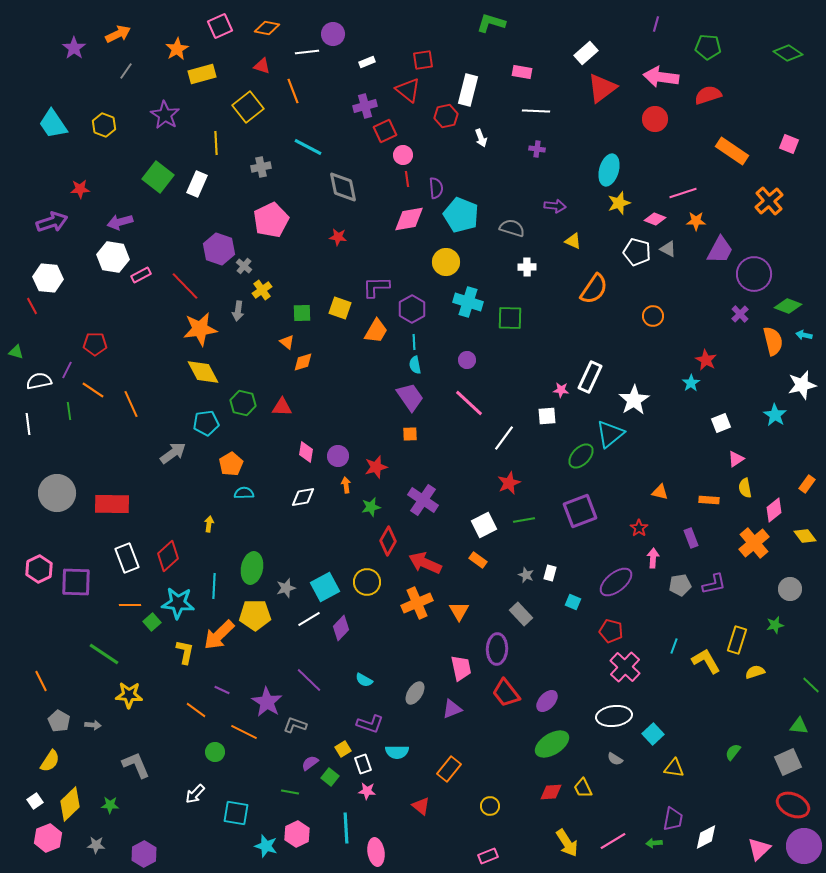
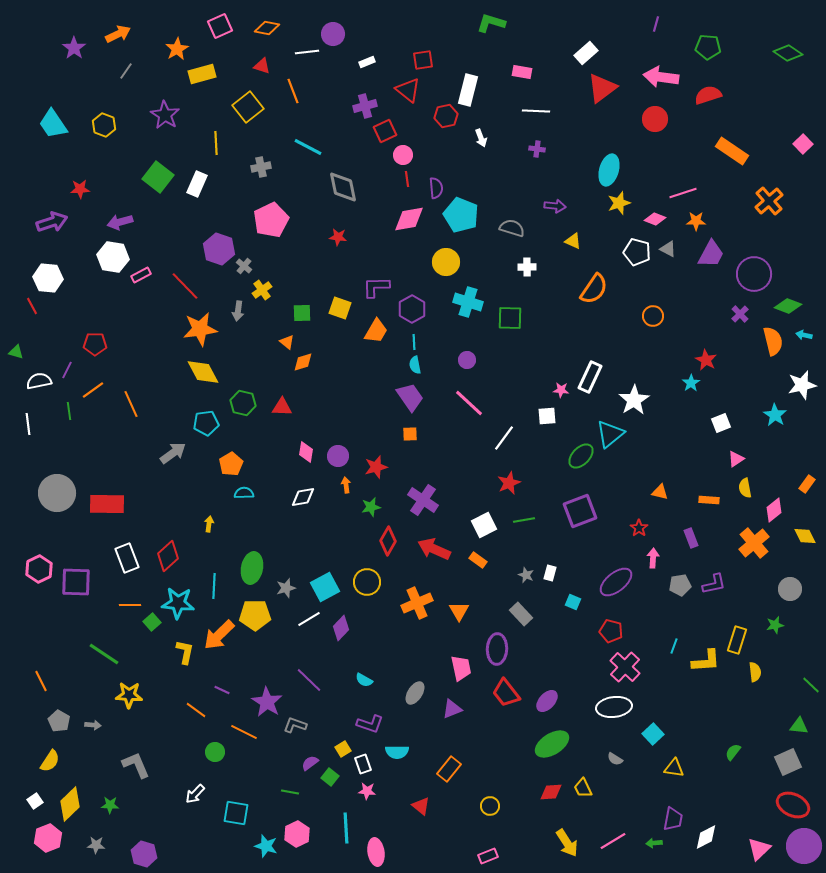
pink square at (789, 144): moved 14 px right; rotated 24 degrees clockwise
purple trapezoid at (720, 250): moved 9 px left, 4 px down
orange line at (93, 390): rotated 70 degrees counterclockwise
red rectangle at (112, 504): moved 5 px left
yellow diamond at (805, 536): rotated 10 degrees clockwise
red arrow at (425, 563): moved 9 px right, 14 px up
yellow L-shape at (706, 661): rotated 116 degrees clockwise
yellow semicircle at (755, 672): rotated 102 degrees clockwise
white ellipse at (614, 716): moved 9 px up
purple hexagon at (144, 854): rotated 15 degrees counterclockwise
